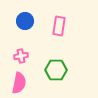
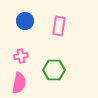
green hexagon: moved 2 px left
